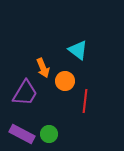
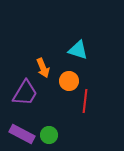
cyan triangle: rotated 20 degrees counterclockwise
orange circle: moved 4 px right
green circle: moved 1 px down
